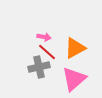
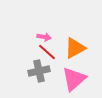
gray cross: moved 4 px down
